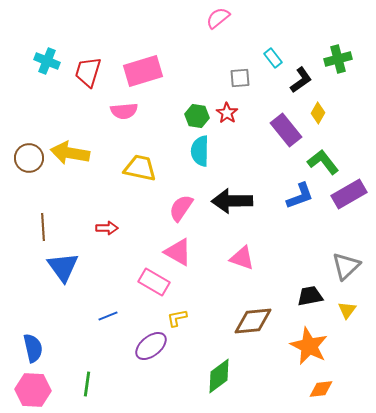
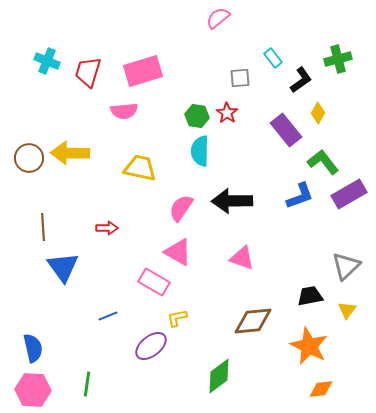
yellow arrow at (70, 153): rotated 9 degrees counterclockwise
